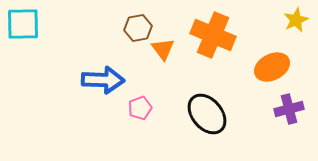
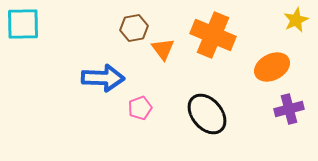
brown hexagon: moved 4 px left
blue arrow: moved 2 px up
